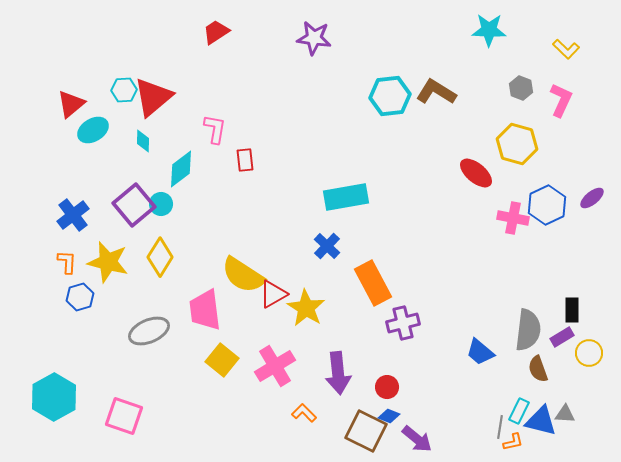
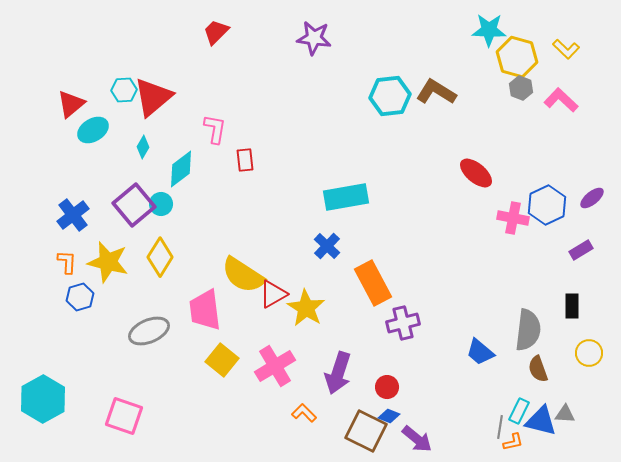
red trapezoid at (216, 32): rotated 12 degrees counterclockwise
pink L-shape at (561, 100): rotated 72 degrees counterclockwise
cyan diamond at (143, 141): moved 6 px down; rotated 30 degrees clockwise
yellow hexagon at (517, 144): moved 87 px up
black rectangle at (572, 310): moved 4 px up
purple rectangle at (562, 337): moved 19 px right, 87 px up
purple arrow at (338, 373): rotated 24 degrees clockwise
cyan hexagon at (54, 397): moved 11 px left, 2 px down
